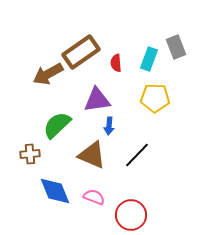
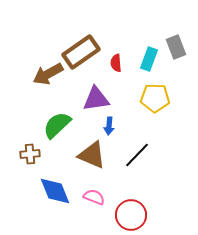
purple triangle: moved 1 px left, 1 px up
